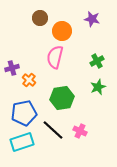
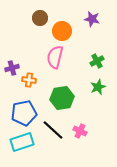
orange cross: rotated 32 degrees counterclockwise
